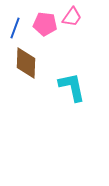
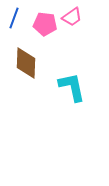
pink trapezoid: rotated 20 degrees clockwise
blue line: moved 1 px left, 10 px up
